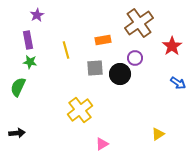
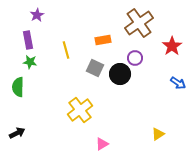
gray square: rotated 30 degrees clockwise
green semicircle: rotated 24 degrees counterclockwise
black arrow: rotated 21 degrees counterclockwise
